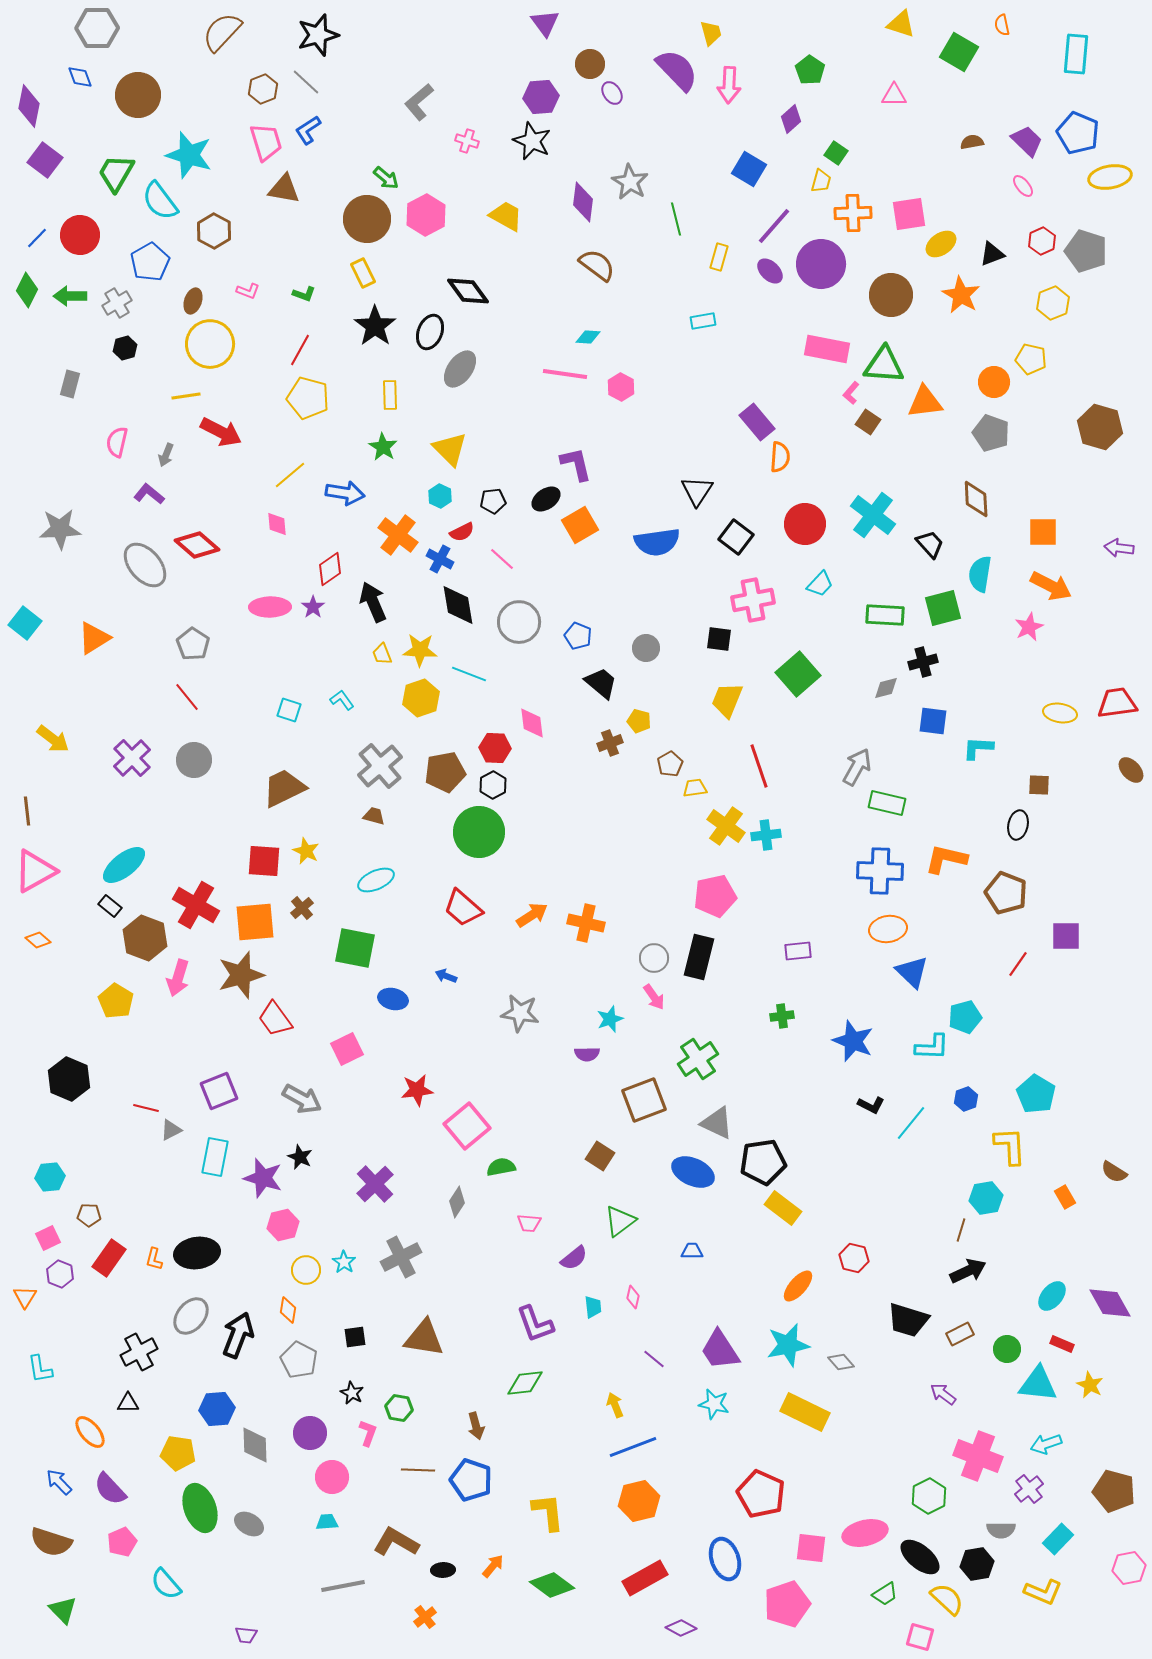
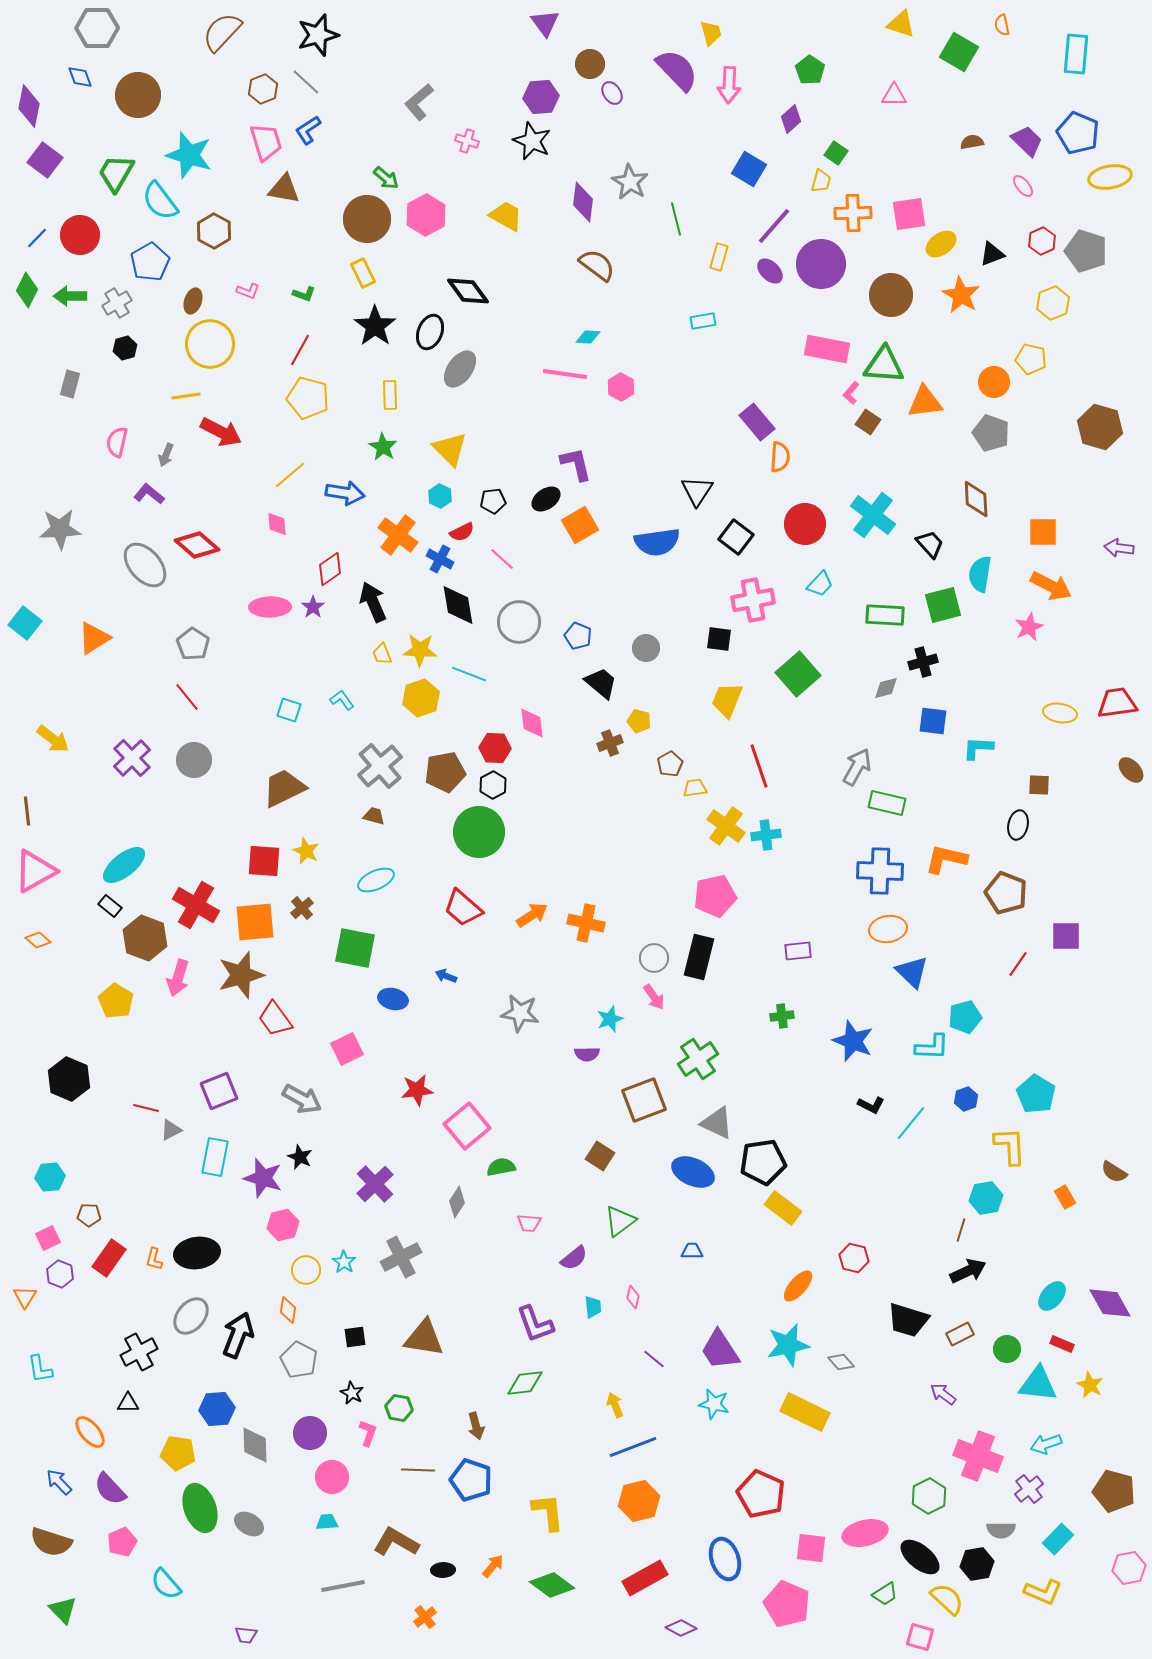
green square at (943, 608): moved 3 px up
pink pentagon at (787, 1604): rotated 30 degrees counterclockwise
